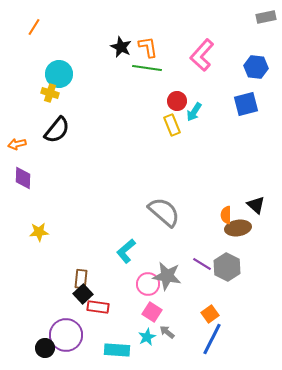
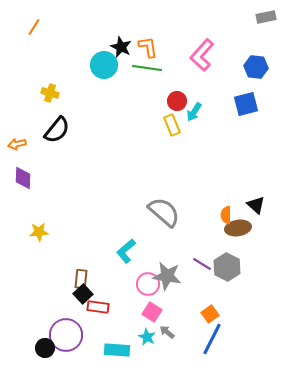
cyan circle: moved 45 px right, 9 px up
cyan star: rotated 18 degrees counterclockwise
